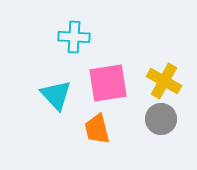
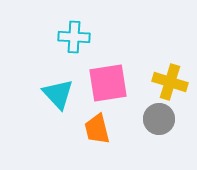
yellow cross: moved 6 px right, 1 px down; rotated 12 degrees counterclockwise
cyan triangle: moved 2 px right, 1 px up
gray circle: moved 2 px left
